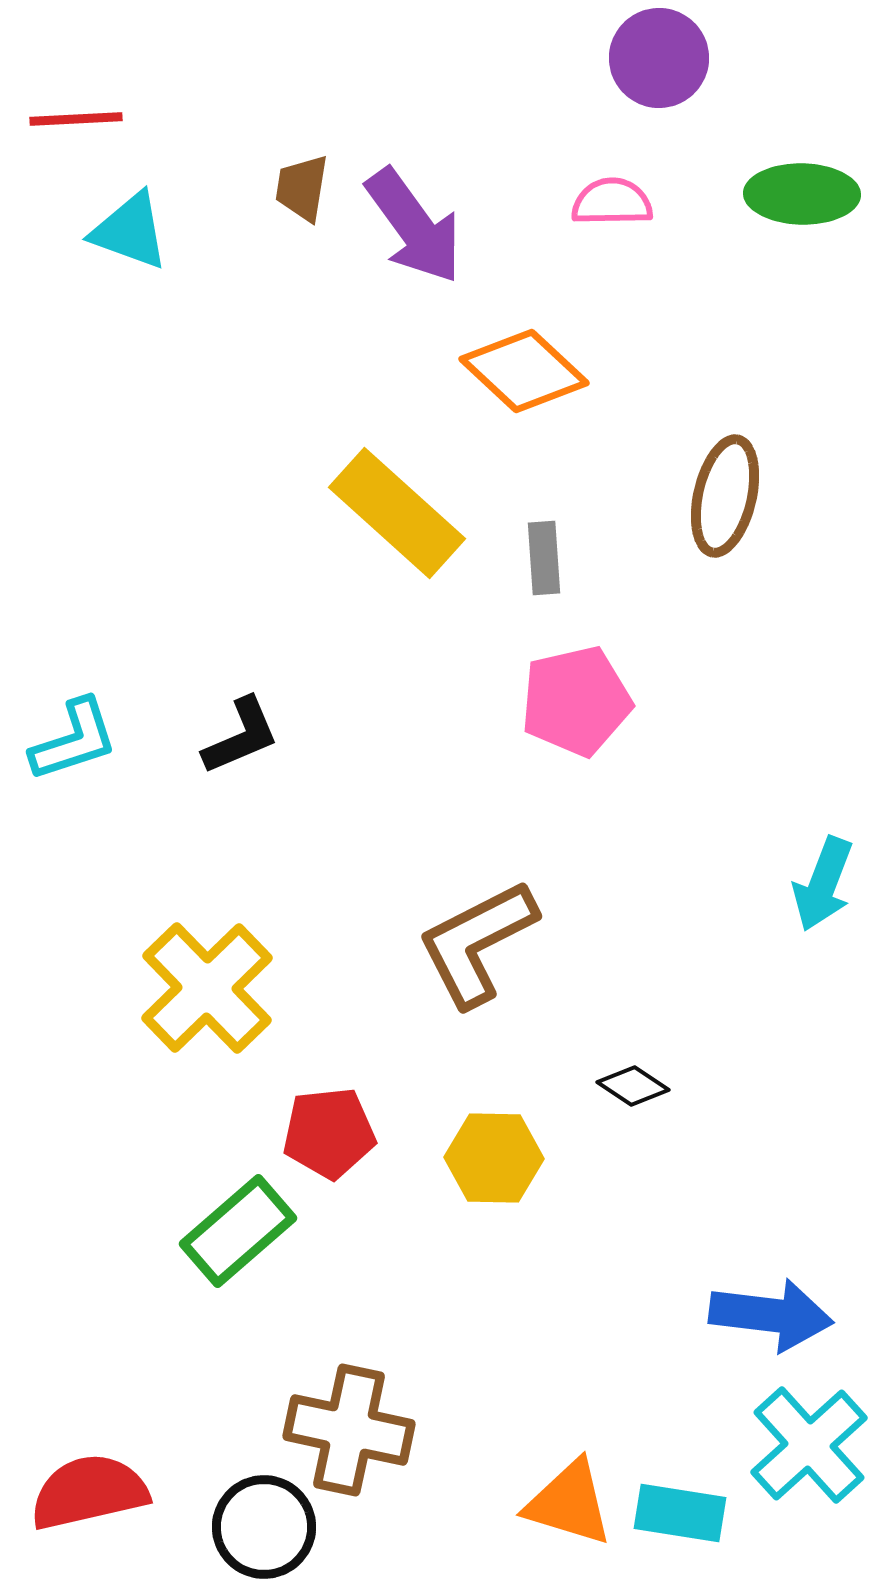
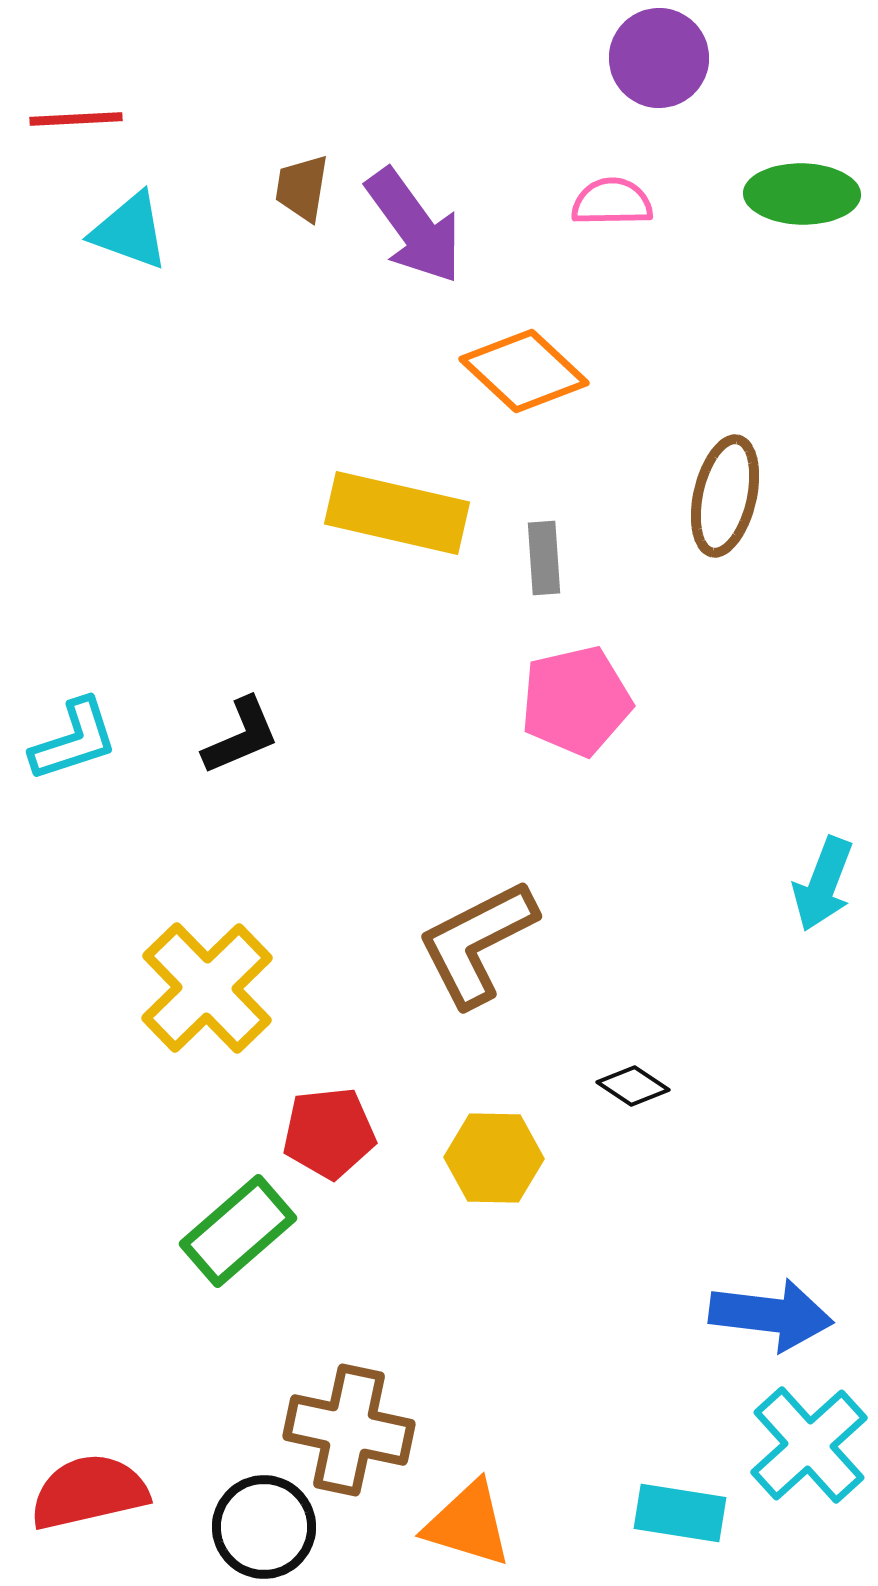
yellow rectangle: rotated 29 degrees counterclockwise
orange triangle: moved 101 px left, 21 px down
